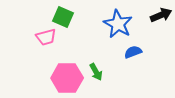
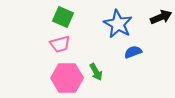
black arrow: moved 2 px down
pink trapezoid: moved 14 px right, 7 px down
